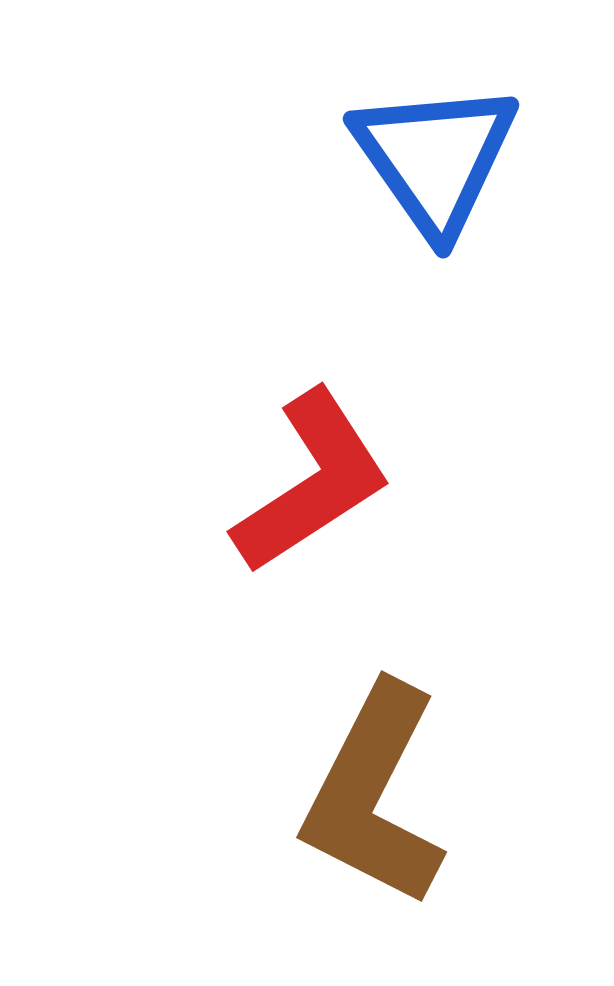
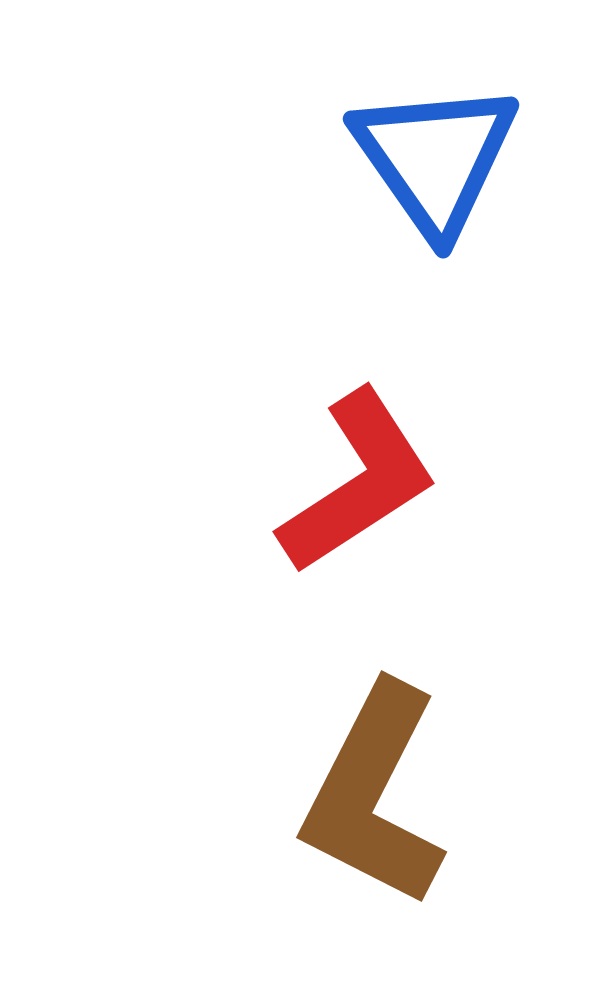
red L-shape: moved 46 px right
